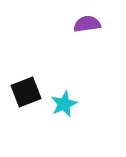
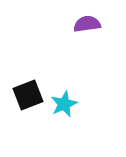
black square: moved 2 px right, 3 px down
